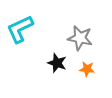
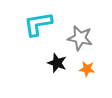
cyan L-shape: moved 18 px right, 5 px up; rotated 16 degrees clockwise
